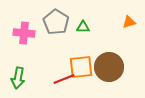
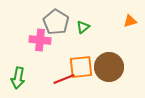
orange triangle: moved 1 px right, 1 px up
green triangle: rotated 40 degrees counterclockwise
pink cross: moved 16 px right, 7 px down
